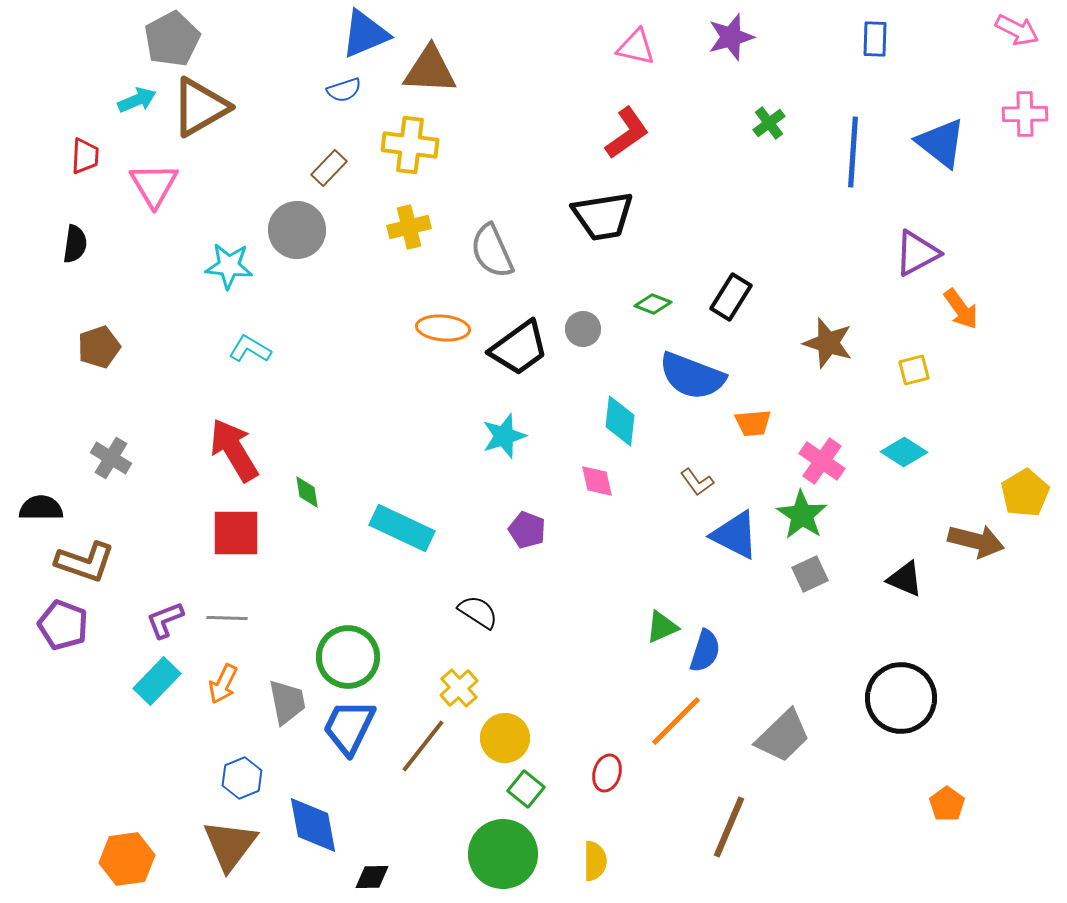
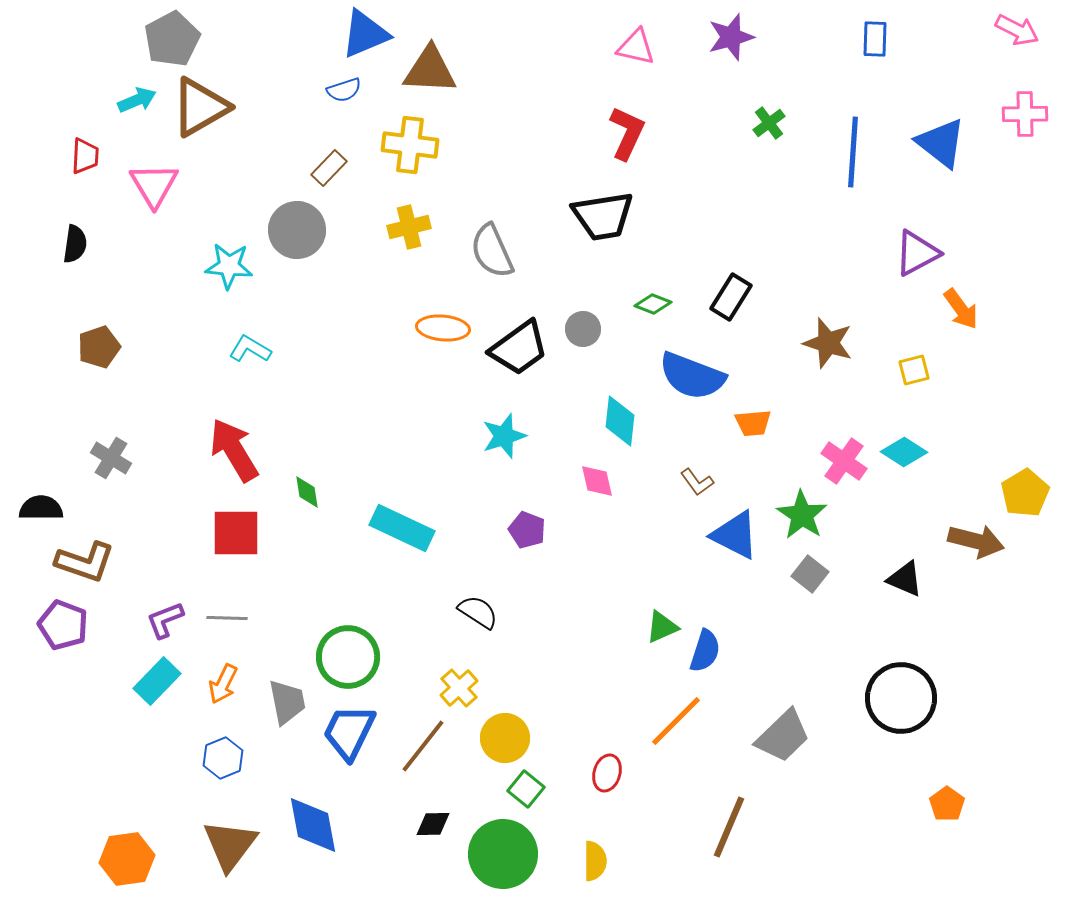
red L-shape at (627, 133): rotated 30 degrees counterclockwise
pink cross at (822, 461): moved 22 px right
gray square at (810, 574): rotated 27 degrees counterclockwise
blue trapezoid at (349, 727): moved 5 px down
blue hexagon at (242, 778): moved 19 px left, 20 px up
black diamond at (372, 877): moved 61 px right, 53 px up
